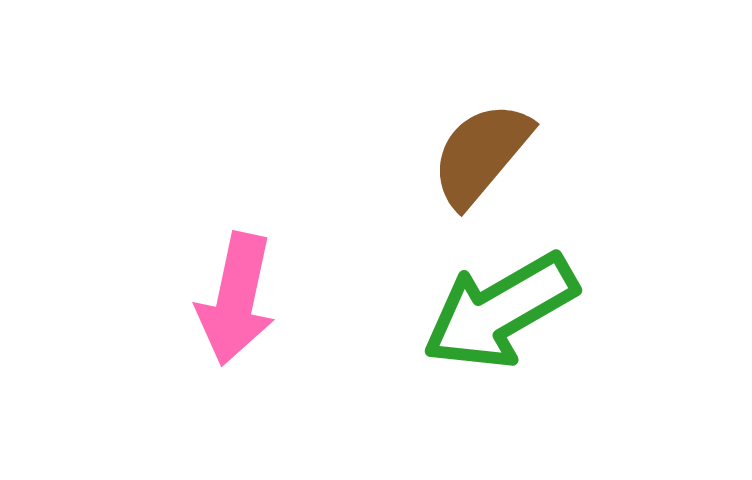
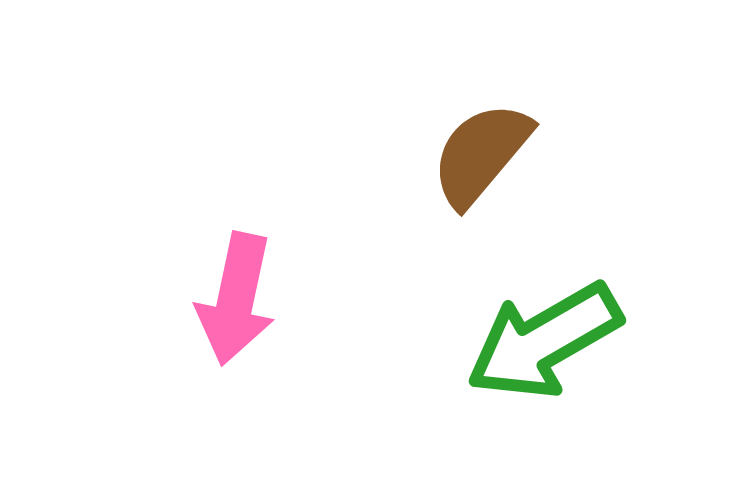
green arrow: moved 44 px right, 30 px down
